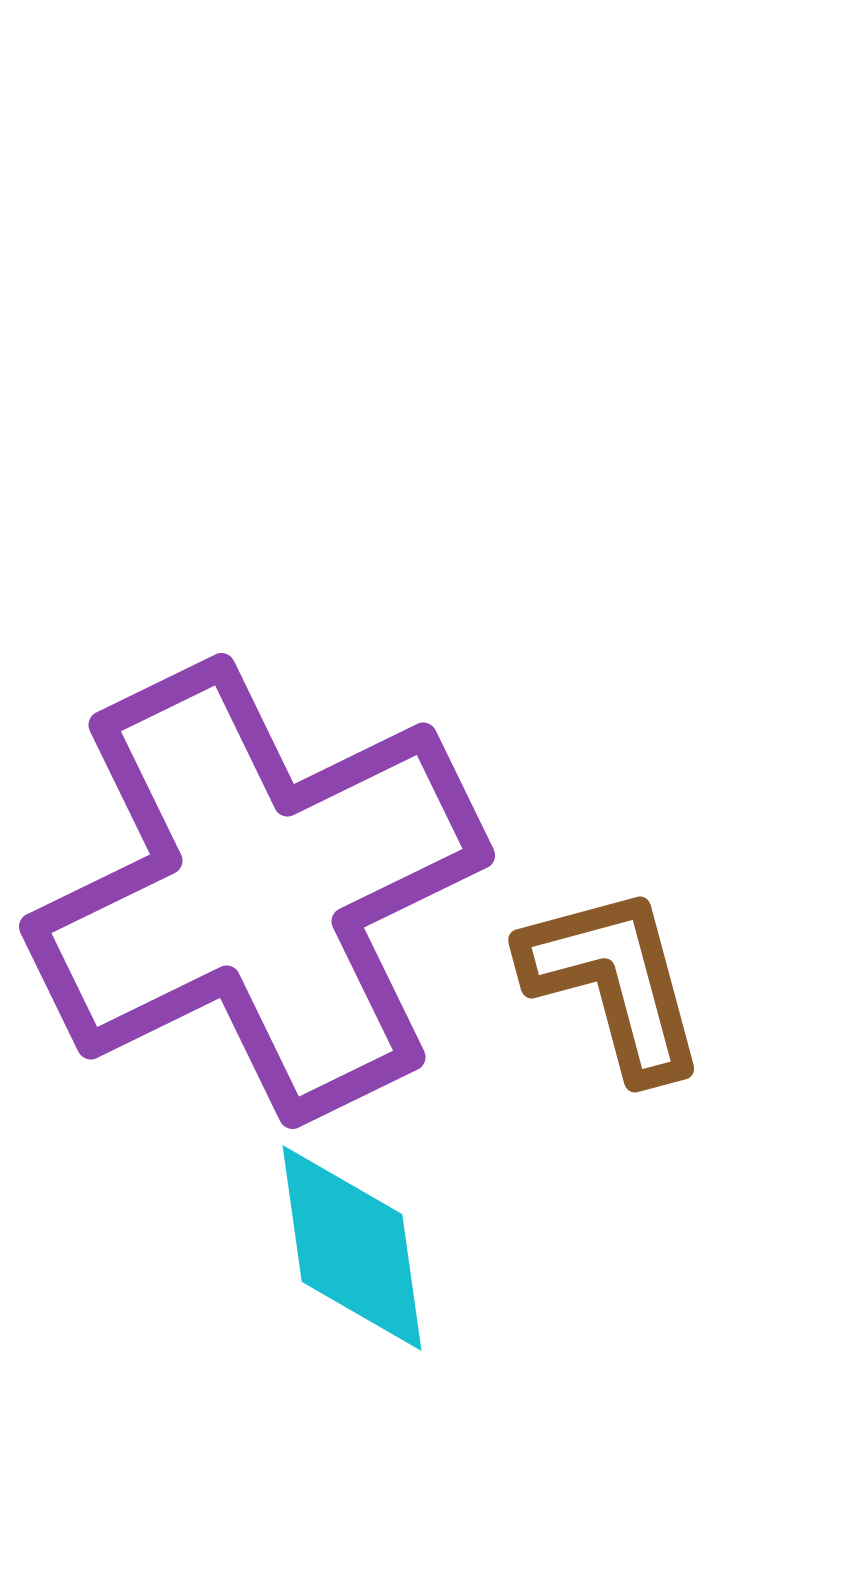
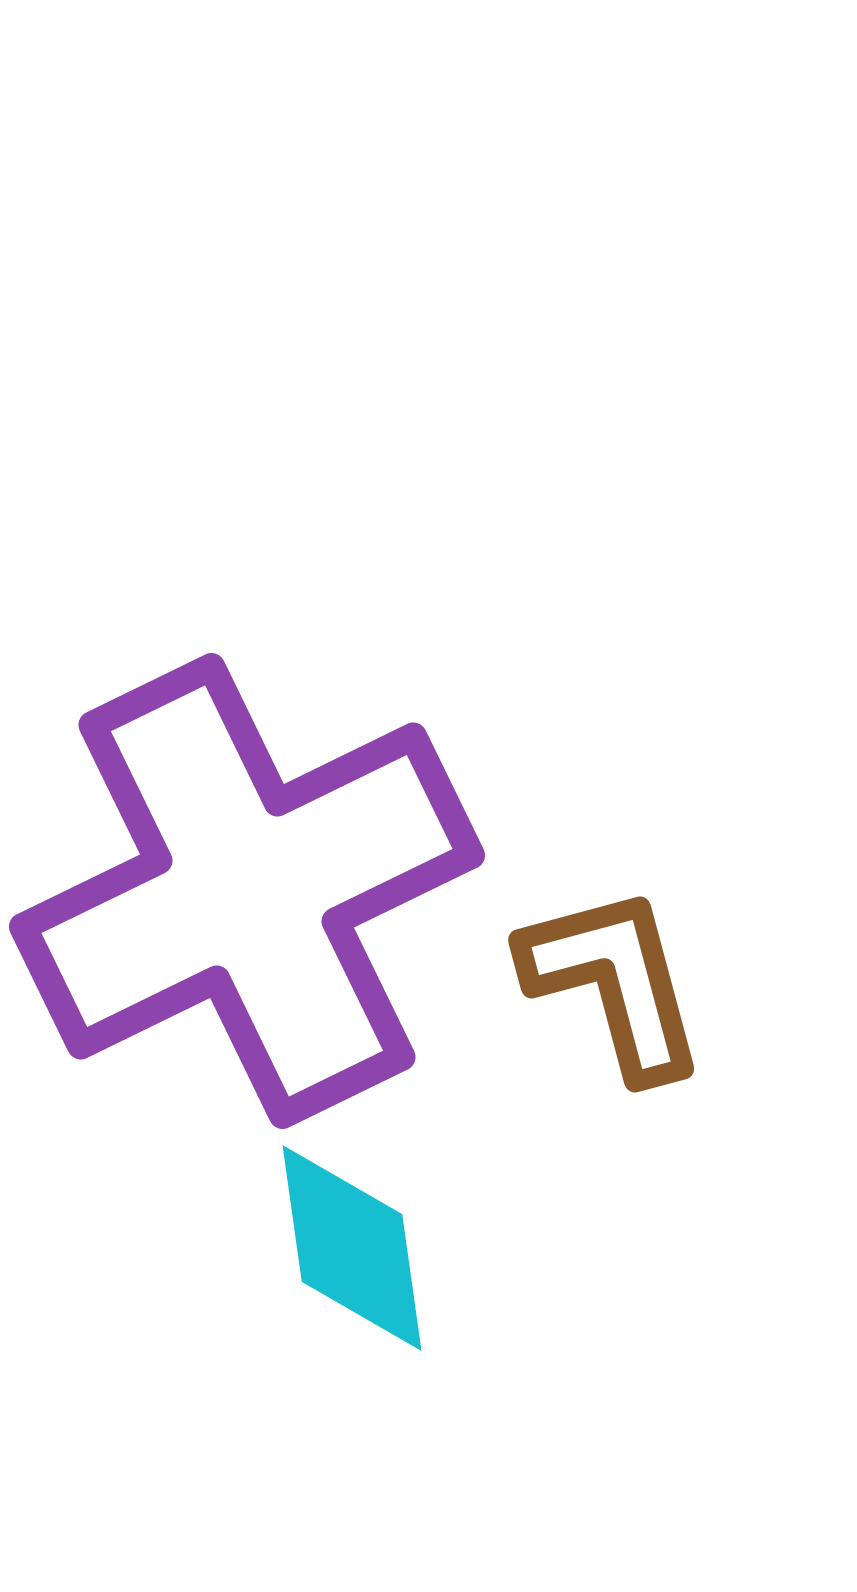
purple cross: moved 10 px left
